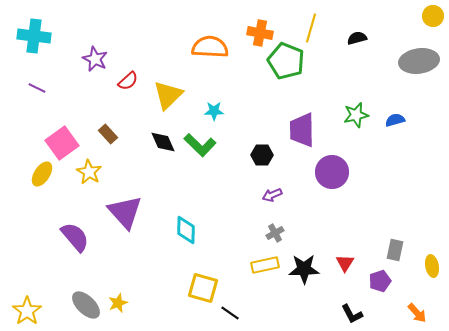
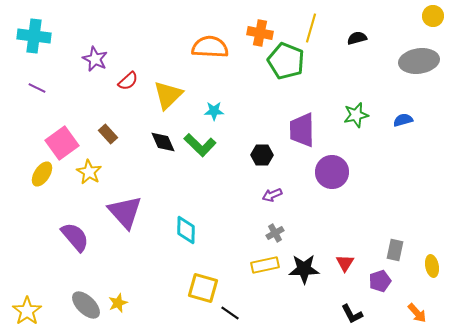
blue semicircle at (395, 120): moved 8 px right
